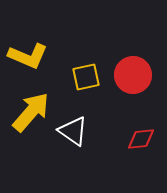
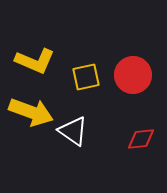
yellow L-shape: moved 7 px right, 5 px down
yellow arrow: rotated 69 degrees clockwise
